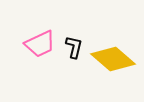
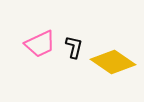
yellow diamond: moved 3 px down; rotated 6 degrees counterclockwise
